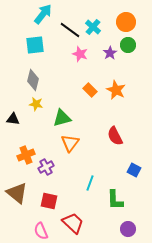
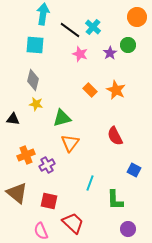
cyan arrow: rotated 30 degrees counterclockwise
orange circle: moved 11 px right, 5 px up
cyan square: rotated 12 degrees clockwise
purple cross: moved 1 px right, 2 px up
